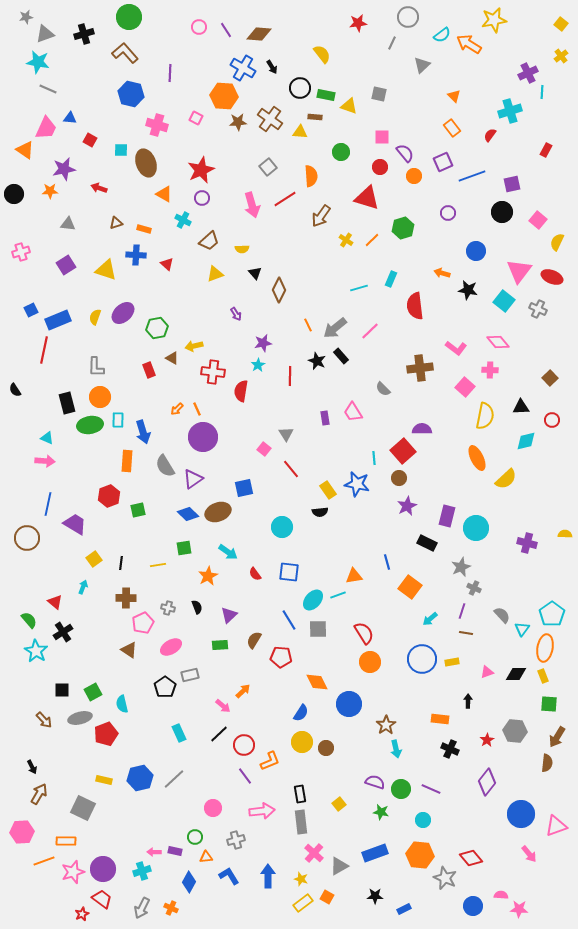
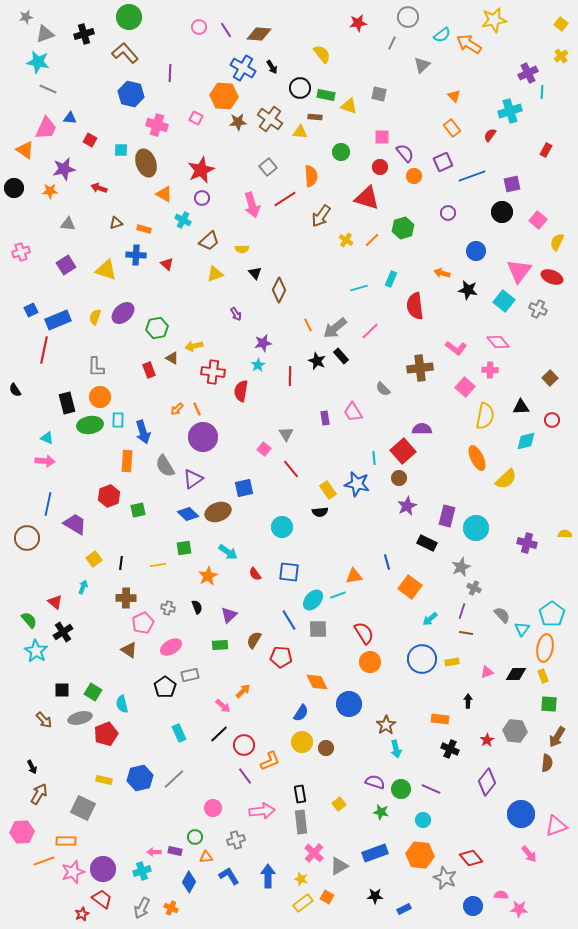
black circle at (14, 194): moved 6 px up
green square at (93, 692): rotated 30 degrees counterclockwise
